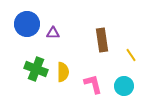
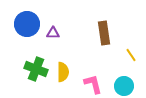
brown rectangle: moved 2 px right, 7 px up
